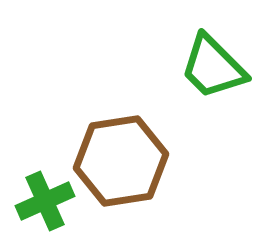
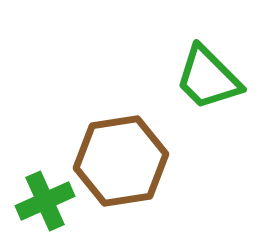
green trapezoid: moved 5 px left, 11 px down
